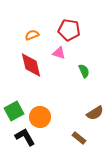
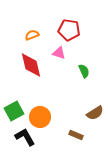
brown rectangle: moved 3 px left, 3 px up; rotated 16 degrees counterclockwise
